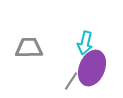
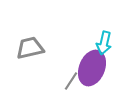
cyan arrow: moved 19 px right
gray trapezoid: moved 1 px right; rotated 12 degrees counterclockwise
